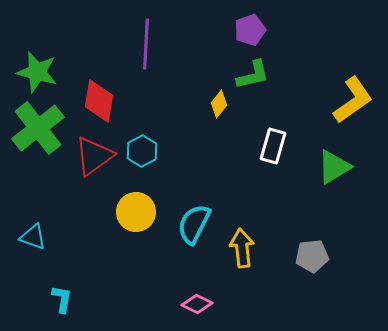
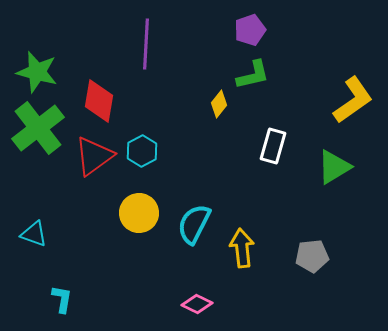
yellow circle: moved 3 px right, 1 px down
cyan triangle: moved 1 px right, 3 px up
